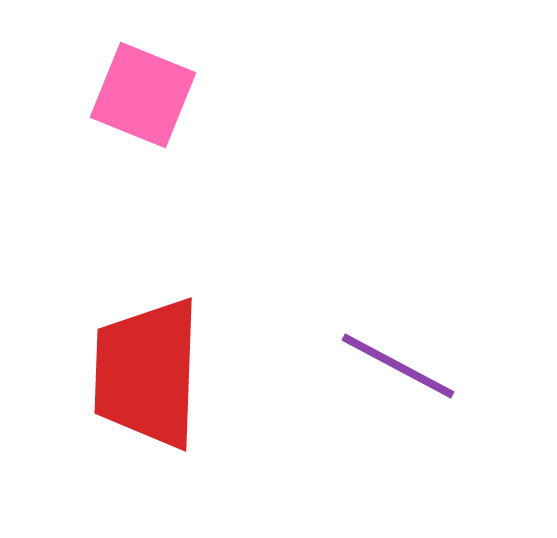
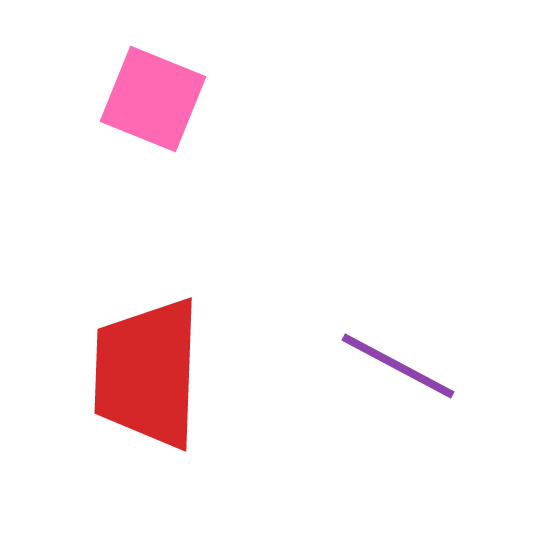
pink square: moved 10 px right, 4 px down
